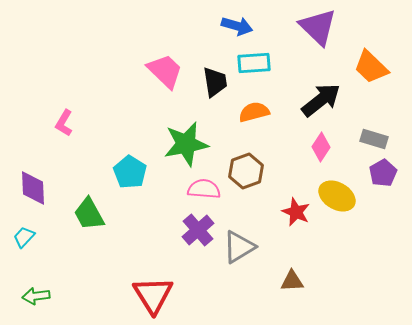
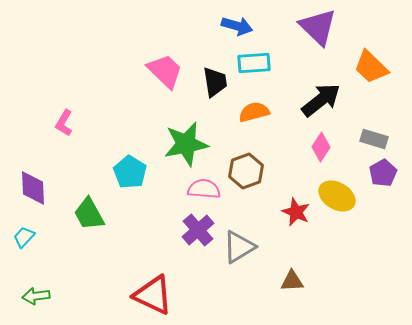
red triangle: rotated 33 degrees counterclockwise
